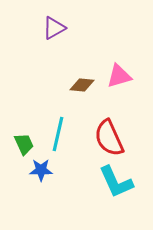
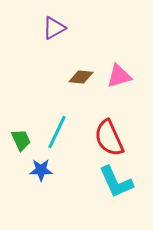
brown diamond: moved 1 px left, 8 px up
cyan line: moved 1 px left, 2 px up; rotated 12 degrees clockwise
green trapezoid: moved 3 px left, 4 px up
